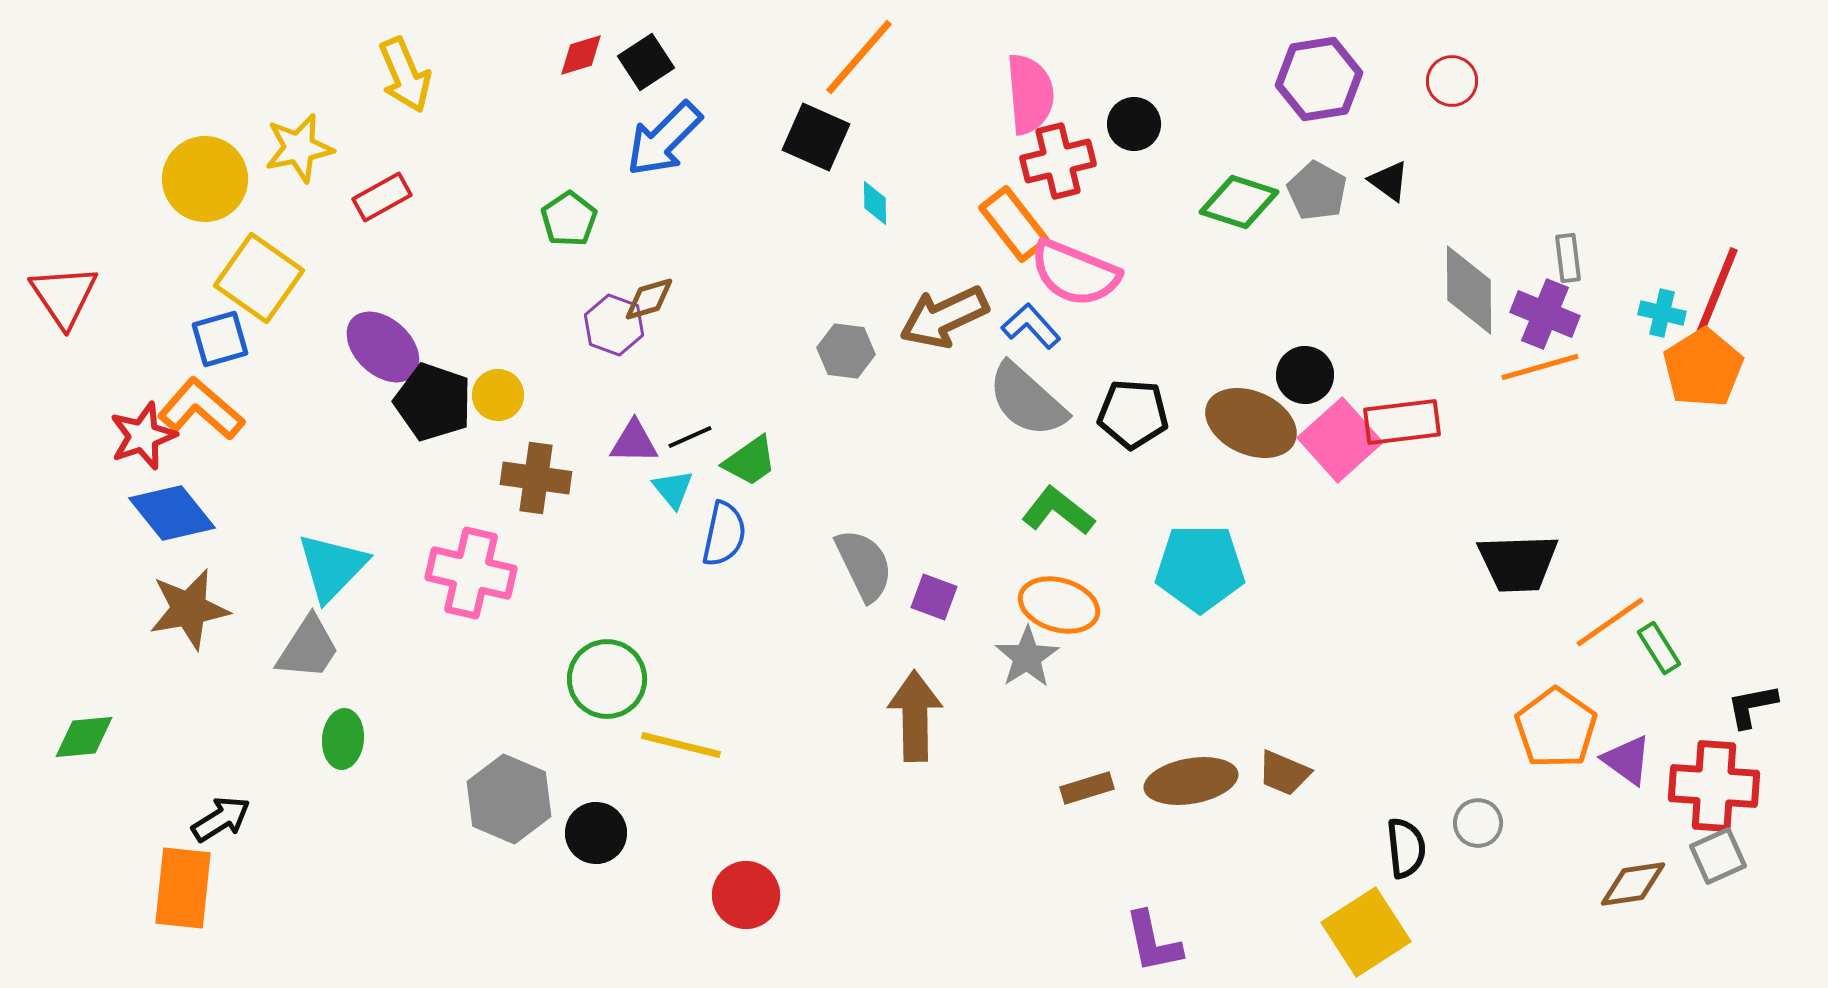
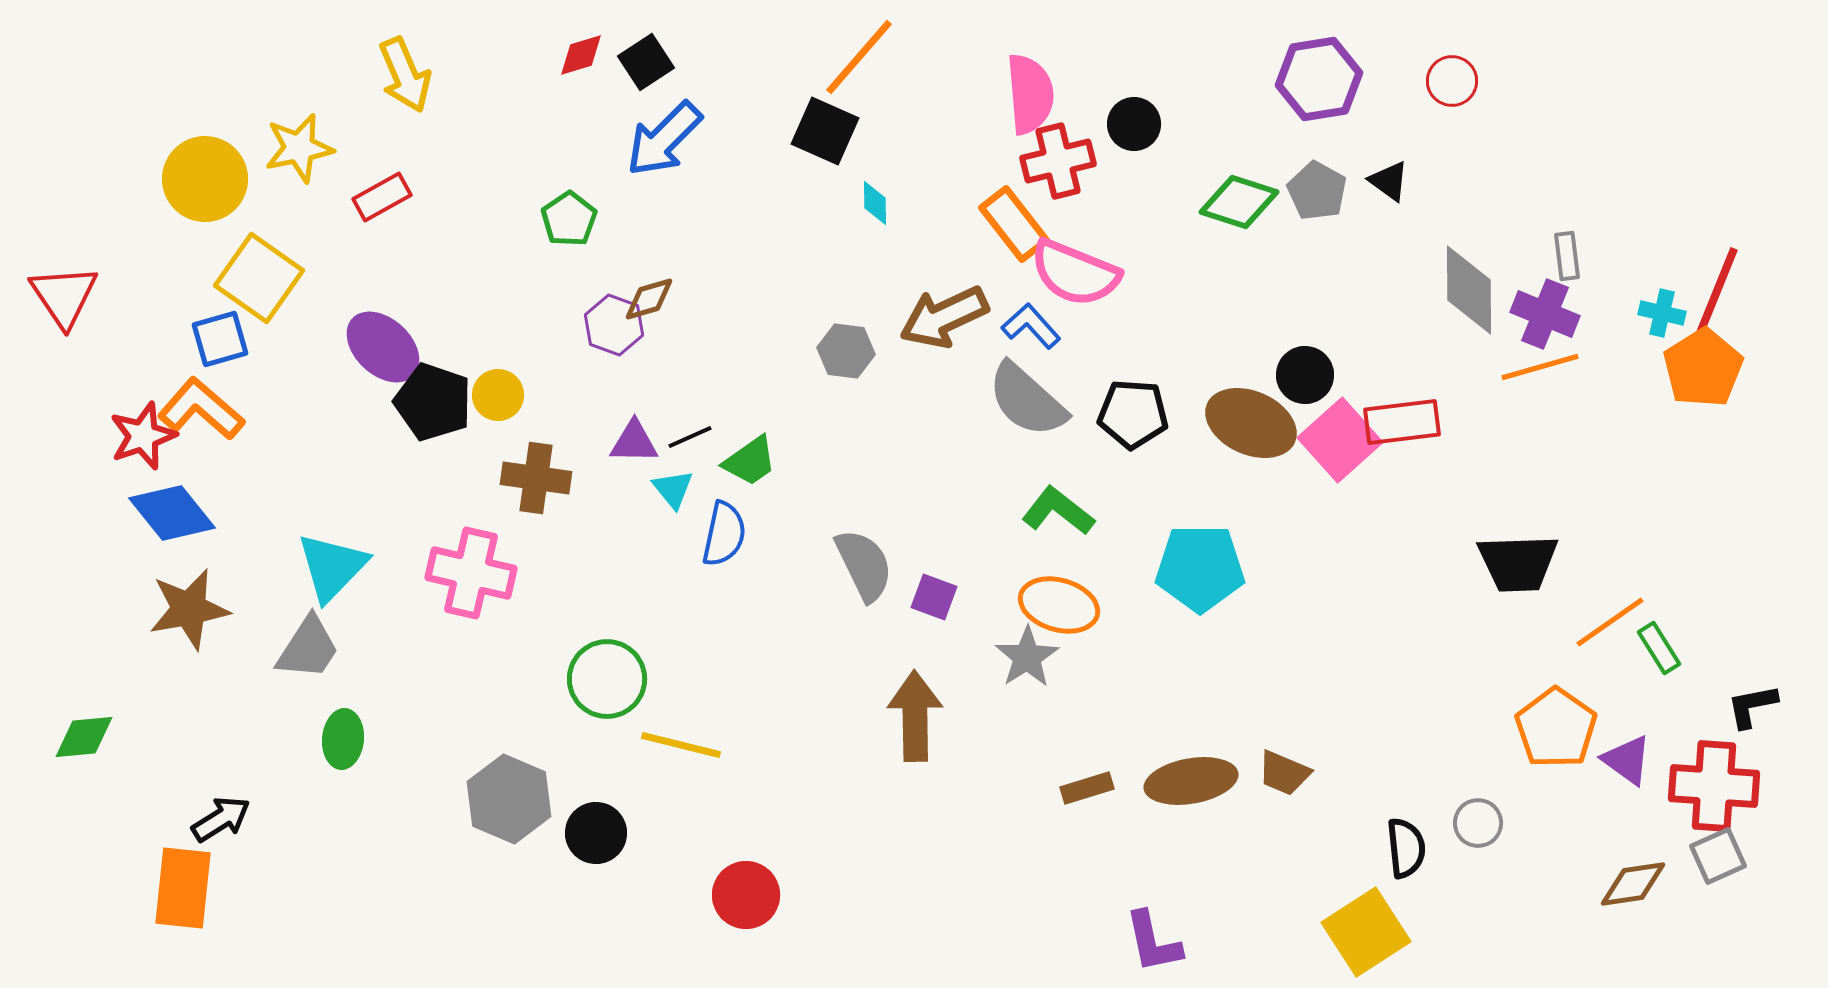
black square at (816, 137): moved 9 px right, 6 px up
gray rectangle at (1568, 258): moved 1 px left, 2 px up
